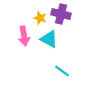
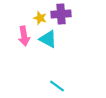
purple cross: rotated 18 degrees counterclockwise
cyan triangle: moved 1 px left
cyan line: moved 5 px left, 15 px down
